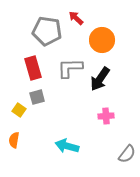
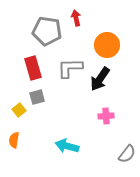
red arrow: rotated 35 degrees clockwise
orange circle: moved 5 px right, 5 px down
yellow square: rotated 16 degrees clockwise
